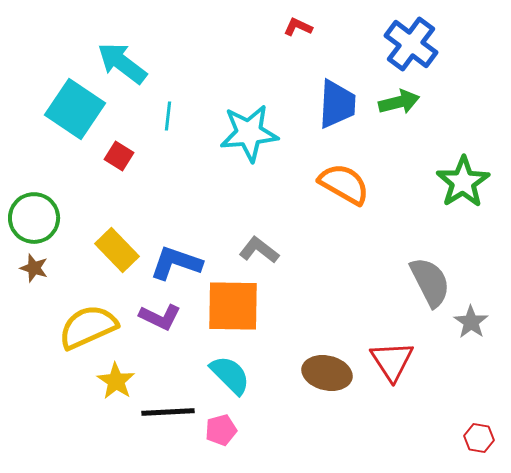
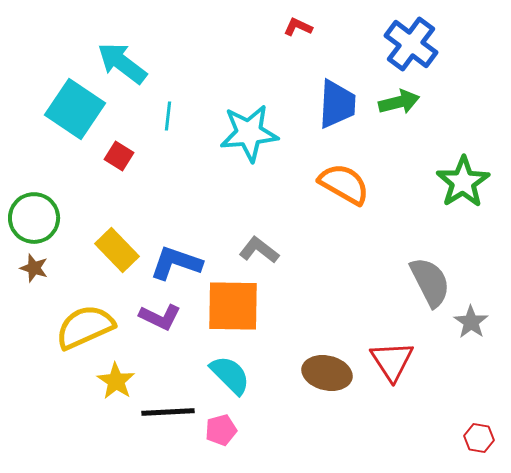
yellow semicircle: moved 3 px left
